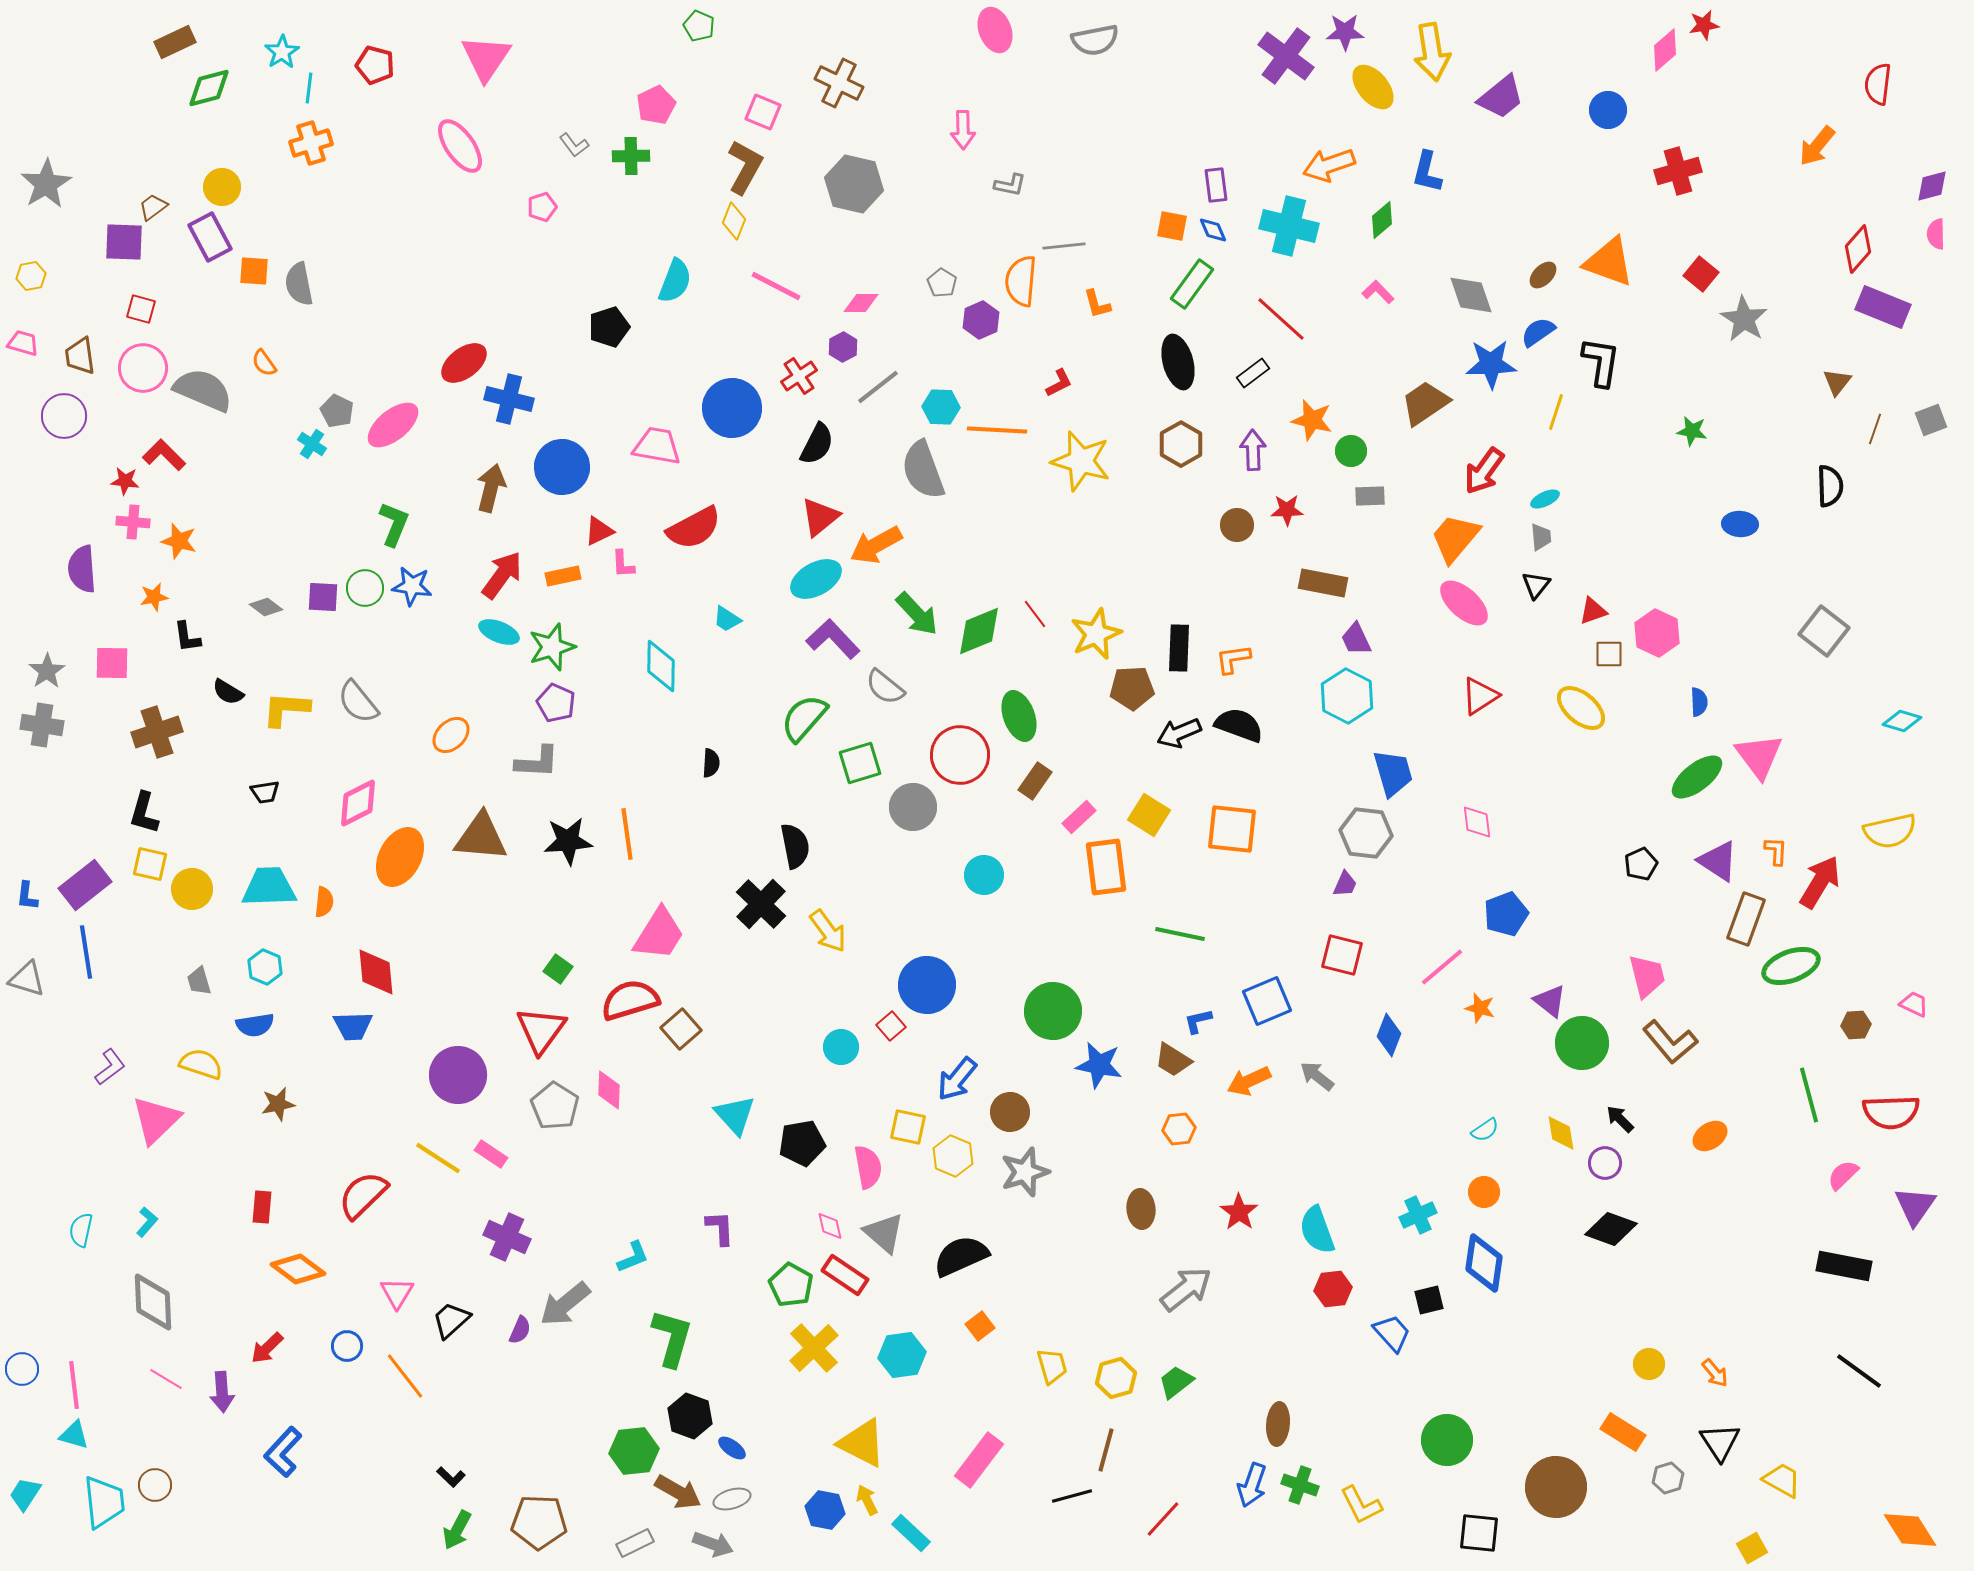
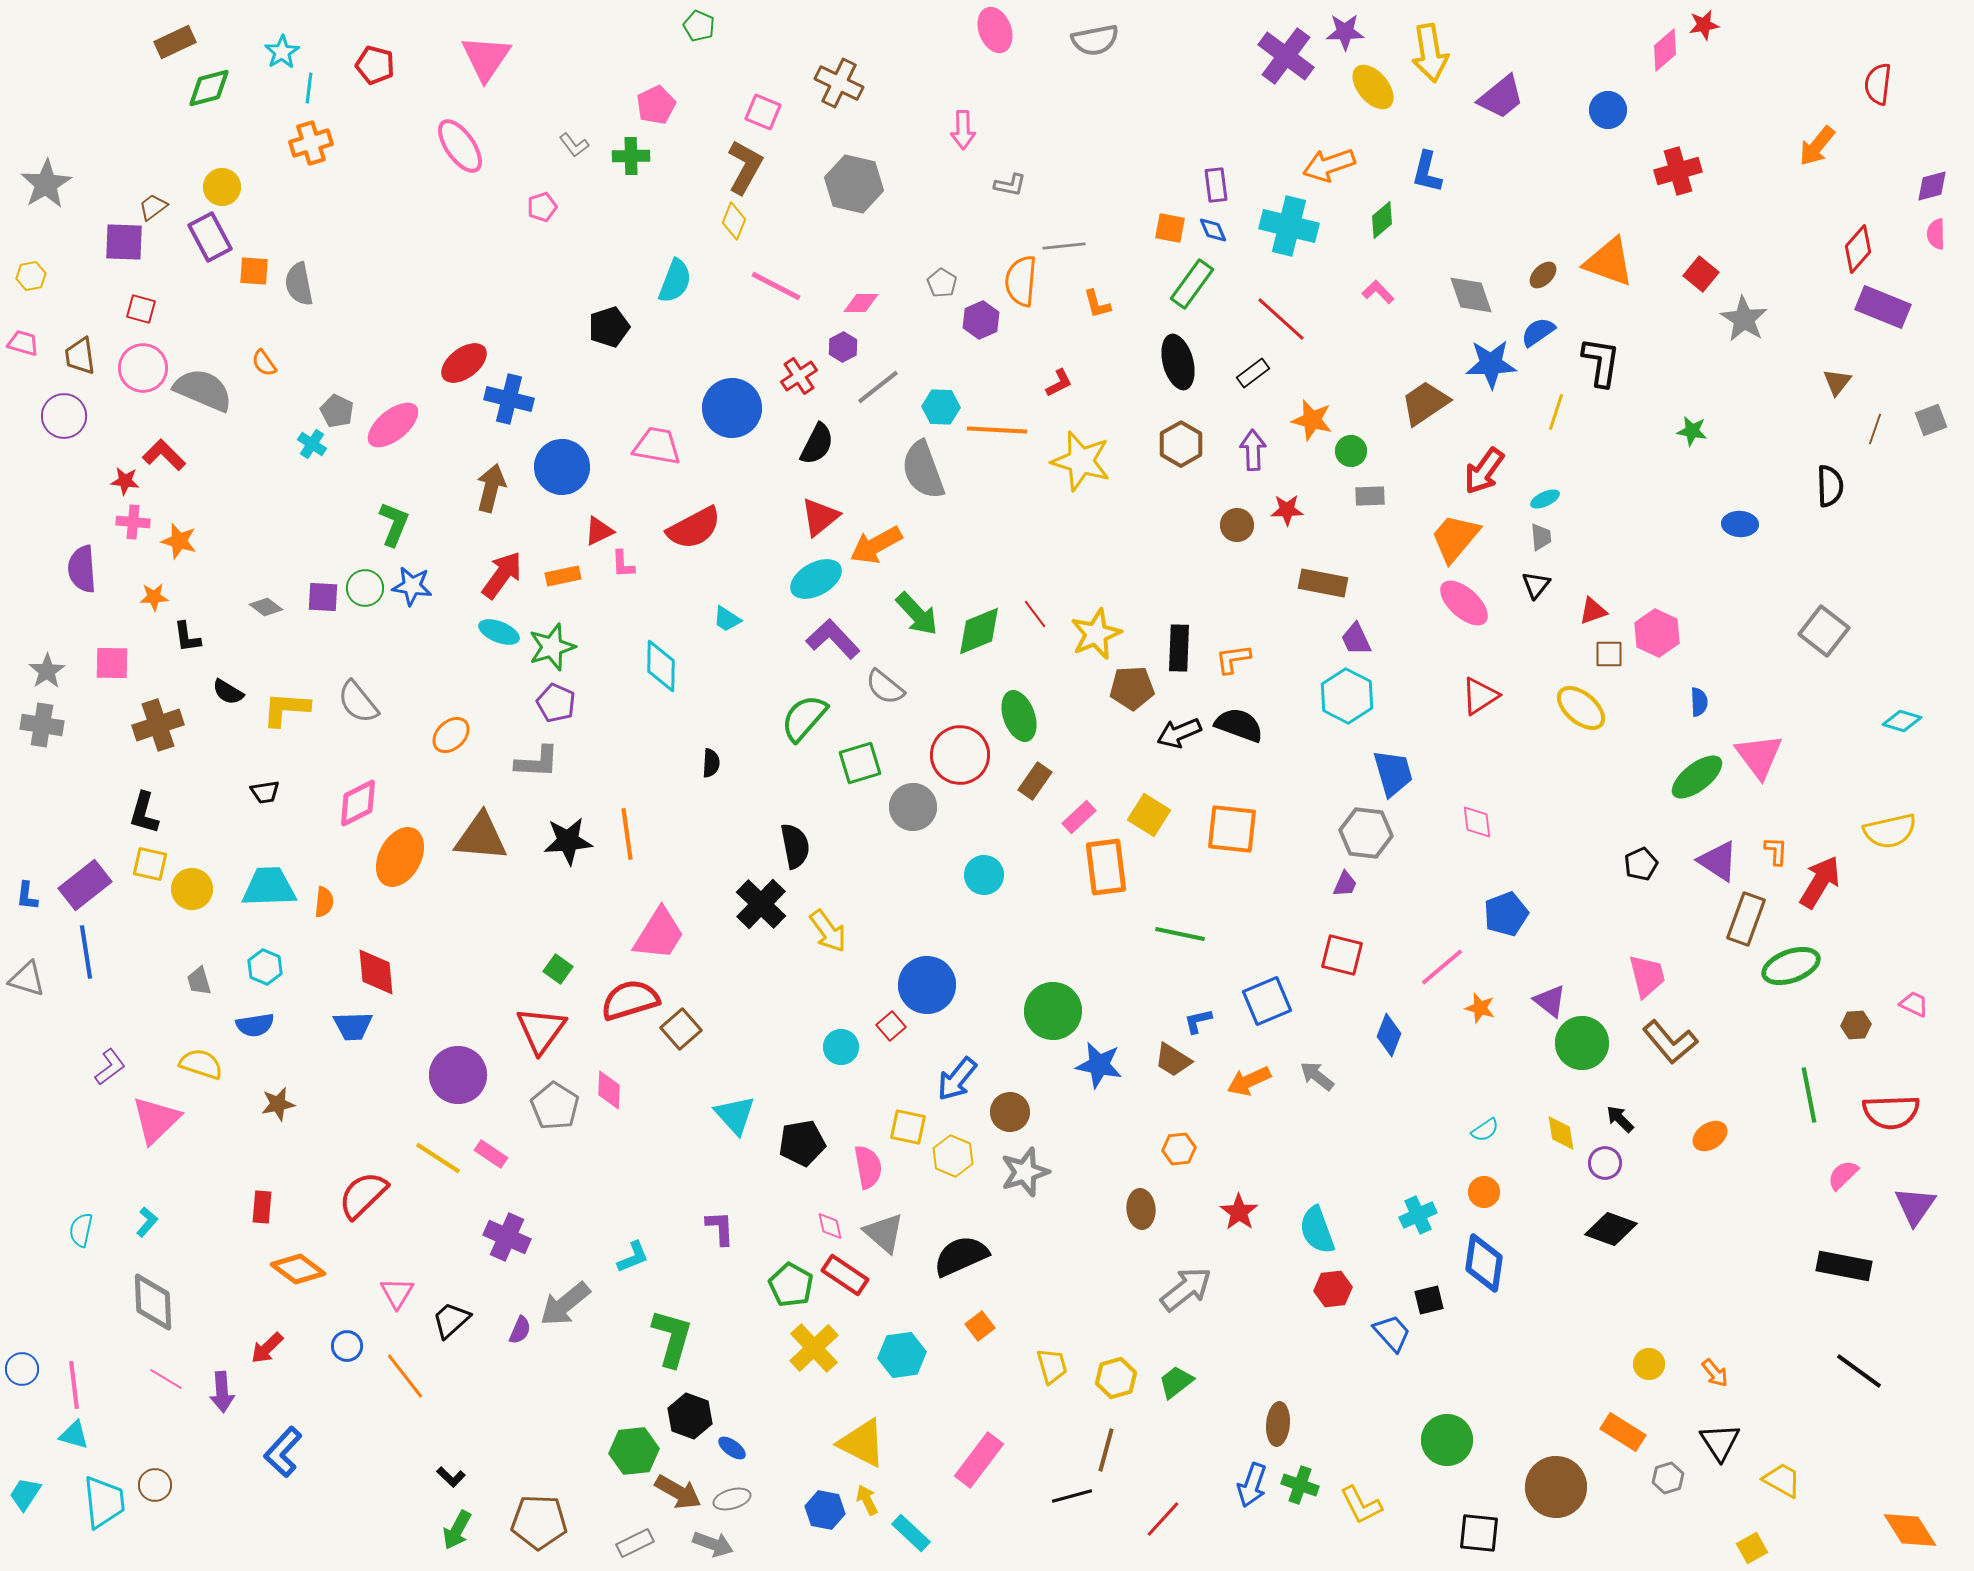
yellow arrow at (1432, 52): moved 2 px left, 1 px down
orange square at (1172, 226): moved 2 px left, 2 px down
orange star at (154, 597): rotated 8 degrees clockwise
brown cross at (157, 732): moved 1 px right, 7 px up
green line at (1809, 1095): rotated 4 degrees clockwise
orange hexagon at (1179, 1129): moved 20 px down
